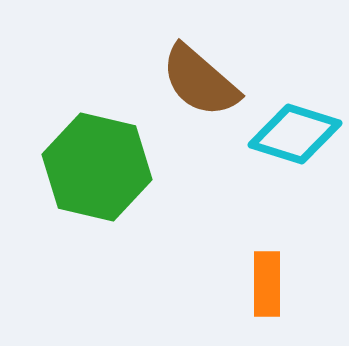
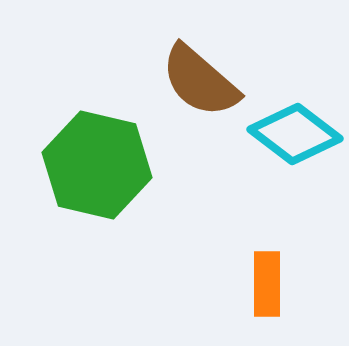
cyan diamond: rotated 20 degrees clockwise
green hexagon: moved 2 px up
